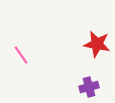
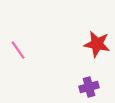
pink line: moved 3 px left, 5 px up
